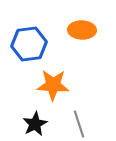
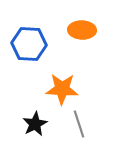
blue hexagon: rotated 12 degrees clockwise
orange star: moved 9 px right, 4 px down
